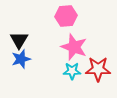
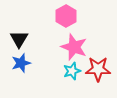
pink hexagon: rotated 25 degrees counterclockwise
black triangle: moved 1 px up
blue star: moved 4 px down
cyan star: rotated 18 degrees counterclockwise
